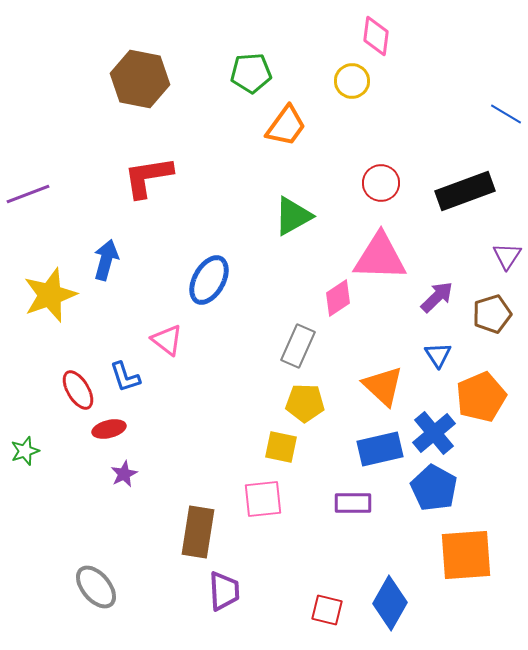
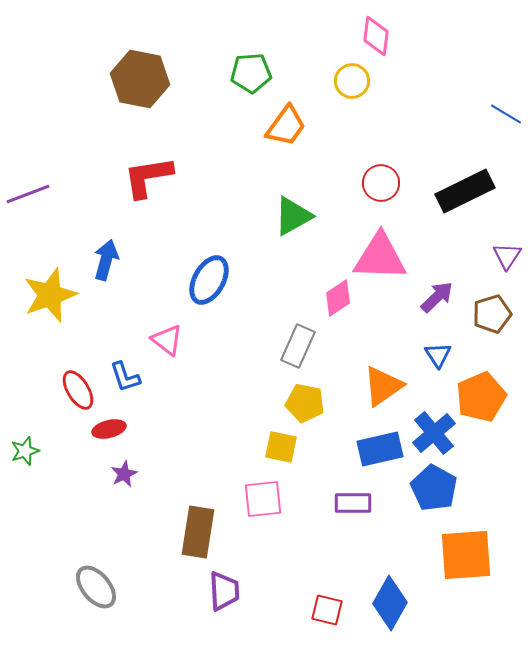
black rectangle at (465, 191): rotated 6 degrees counterclockwise
orange triangle at (383, 386): rotated 42 degrees clockwise
yellow pentagon at (305, 403): rotated 9 degrees clockwise
